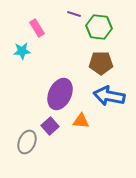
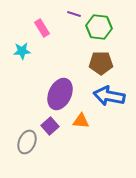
pink rectangle: moved 5 px right
